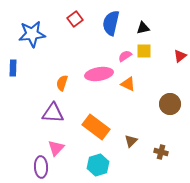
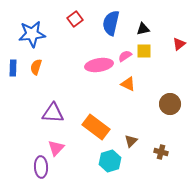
black triangle: moved 1 px down
red triangle: moved 1 px left, 12 px up
pink ellipse: moved 9 px up
orange semicircle: moved 26 px left, 16 px up
cyan hexagon: moved 12 px right, 4 px up
